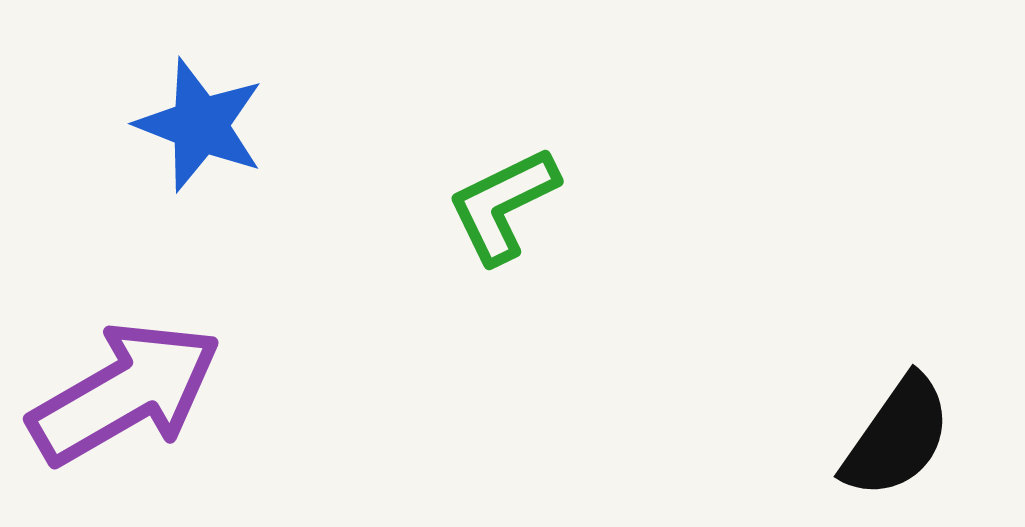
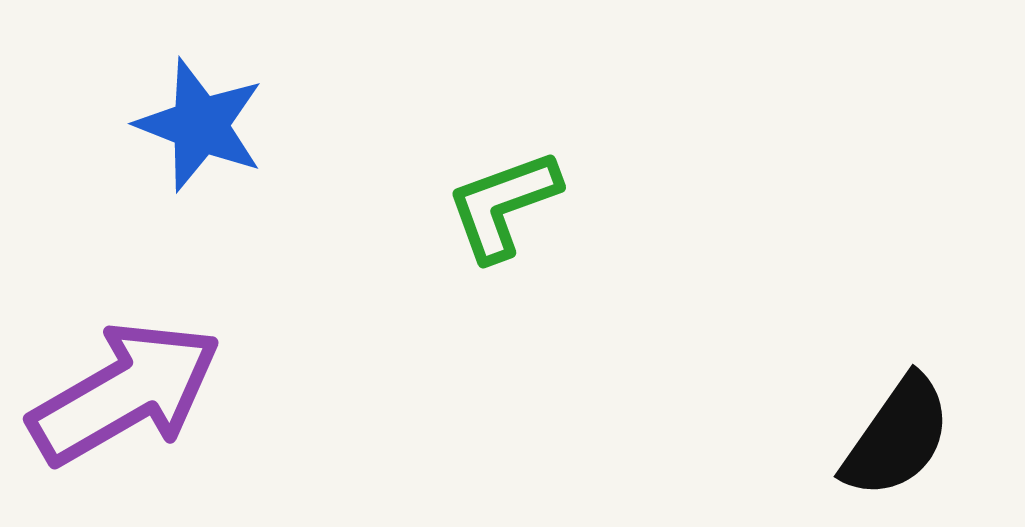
green L-shape: rotated 6 degrees clockwise
